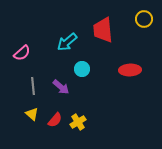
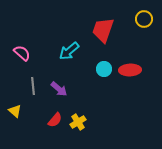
red trapezoid: rotated 24 degrees clockwise
cyan arrow: moved 2 px right, 9 px down
pink semicircle: rotated 96 degrees counterclockwise
cyan circle: moved 22 px right
purple arrow: moved 2 px left, 2 px down
yellow triangle: moved 17 px left, 3 px up
